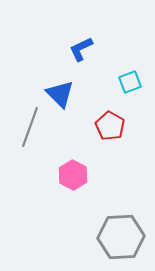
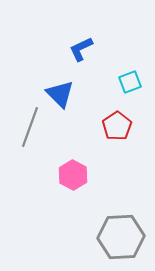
red pentagon: moved 7 px right; rotated 8 degrees clockwise
